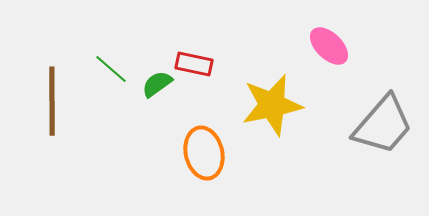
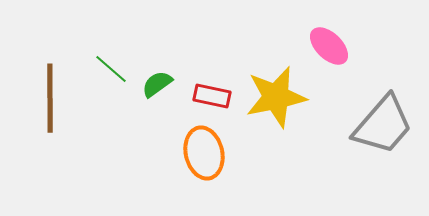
red rectangle: moved 18 px right, 32 px down
brown line: moved 2 px left, 3 px up
yellow star: moved 4 px right, 8 px up
